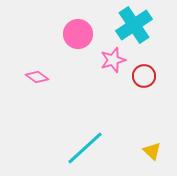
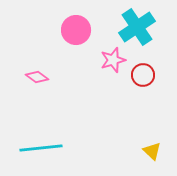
cyan cross: moved 3 px right, 2 px down
pink circle: moved 2 px left, 4 px up
red circle: moved 1 px left, 1 px up
cyan line: moved 44 px left; rotated 36 degrees clockwise
